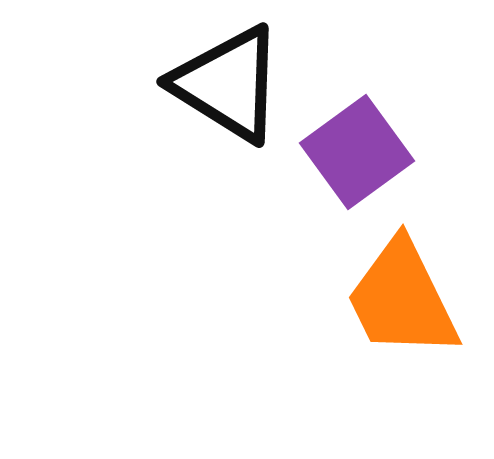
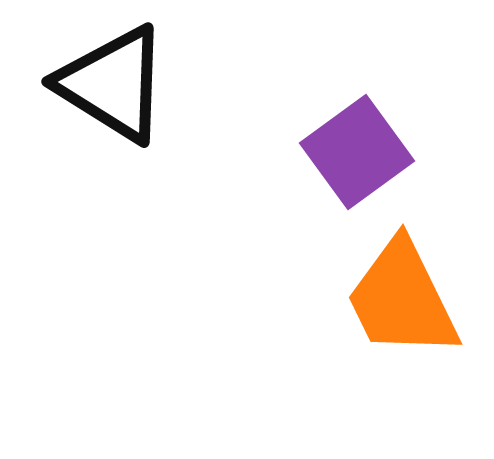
black triangle: moved 115 px left
